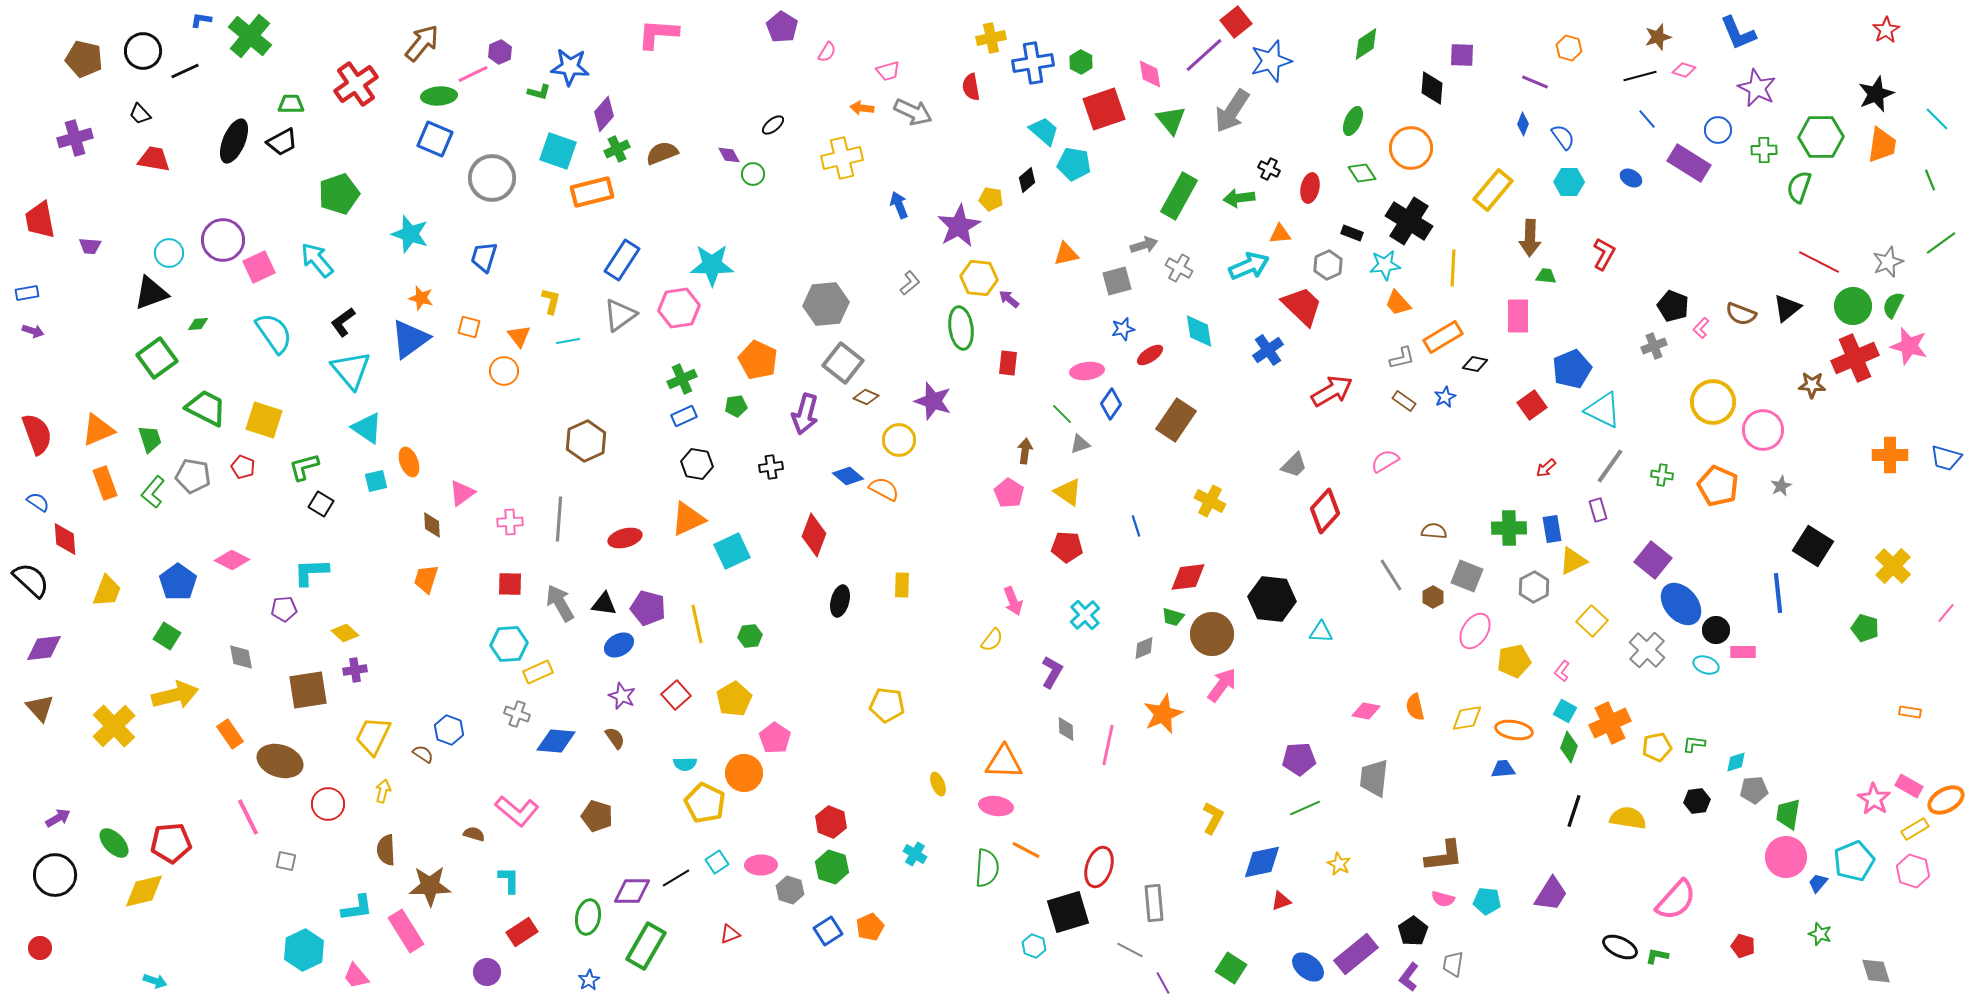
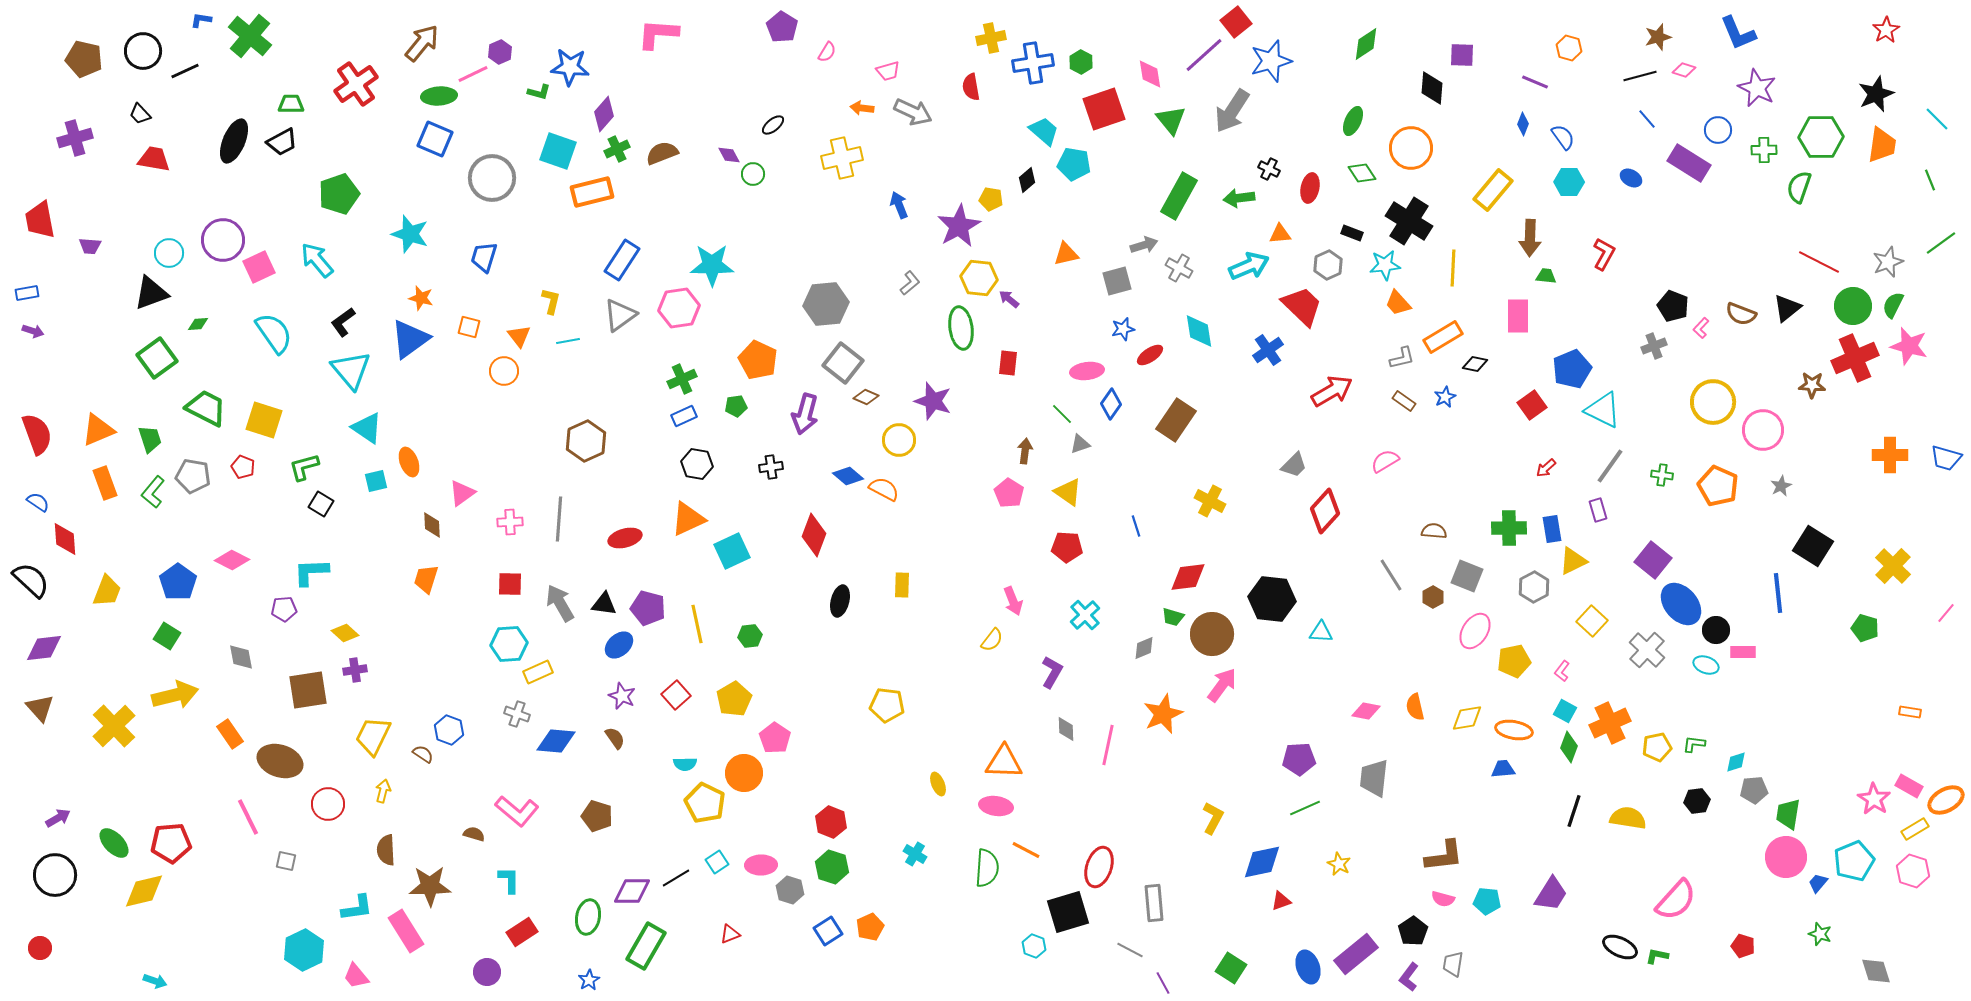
blue ellipse at (619, 645): rotated 12 degrees counterclockwise
blue ellipse at (1308, 967): rotated 32 degrees clockwise
